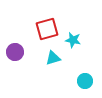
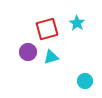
cyan star: moved 4 px right, 17 px up; rotated 21 degrees clockwise
purple circle: moved 13 px right
cyan triangle: moved 2 px left, 1 px up
